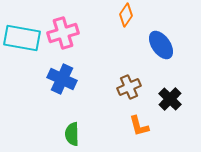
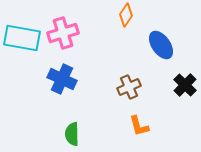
black cross: moved 15 px right, 14 px up
